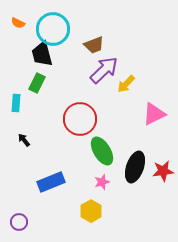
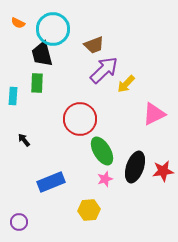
green rectangle: rotated 24 degrees counterclockwise
cyan rectangle: moved 3 px left, 7 px up
pink star: moved 3 px right, 3 px up
yellow hexagon: moved 2 px left, 1 px up; rotated 25 degrees clockwise
